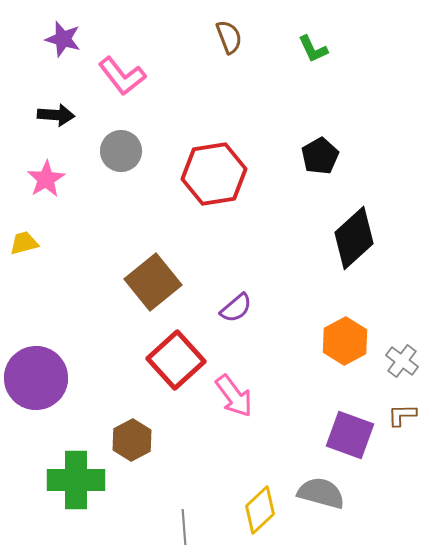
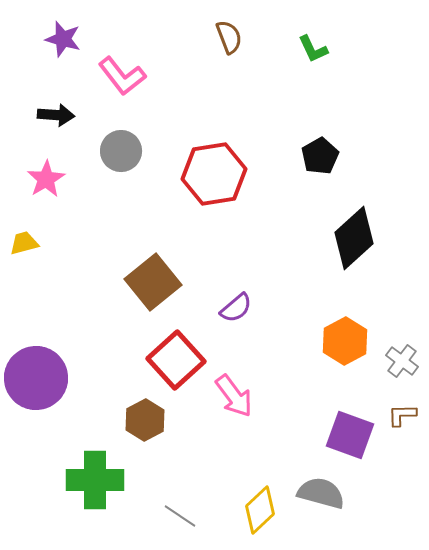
brown hexagon: moved 13 px right, 20 px up
green cross: moved 19 px right
gray line: moved 4 px left, 11 px up; rotated 52 degrees counterclockwise
